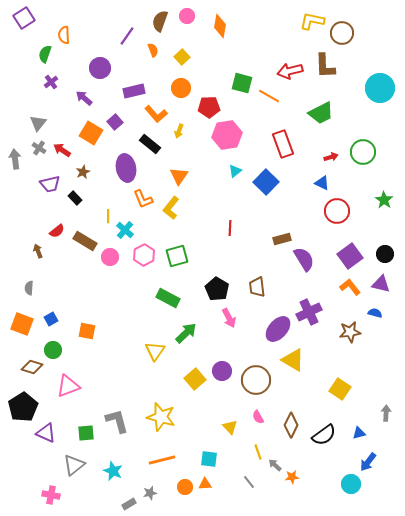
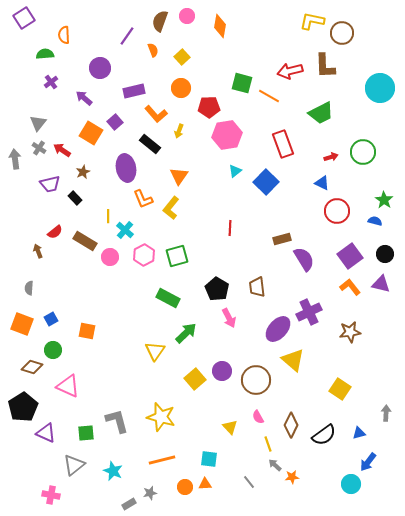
green semicircle at (45, 54): rotated 66 degrees clockwise
red semicircle at (57, 231): moved 2 px left, 1 px down
blue semicircle at (375, 313): moved 92 px up
yellow triangle at (293, 360): rotated 10 degrees clockwise
pink triangle at (68, 386): rotated 45 degrees clockwise
yellow line at (258, 452): moved 10 px right, 8 px up
